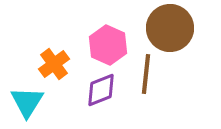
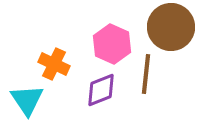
brown circle: moved 1 px right, 1 px up
pink hexagon: moved 4 px right, 1 px up
orange cross: rotated 28 degrees counterclockwise
cyan triangle: moved 2 px up; rotated 6 degrees counterclockwise
